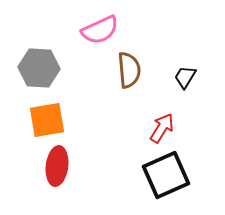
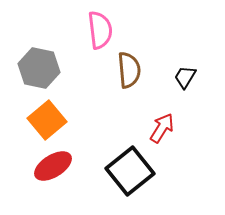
pink semicircle: rotated 72 degrees counterclockwise
gray hexagon: rotated 9 degrees clockwise
orange square: rotated 30 degrees counterclockwise
red ellipse: moved 4 px left; rotated 51 degrees clockwise
black square: moved 36 px left, 4 px up; rotated 15 degrees counterclockwise
